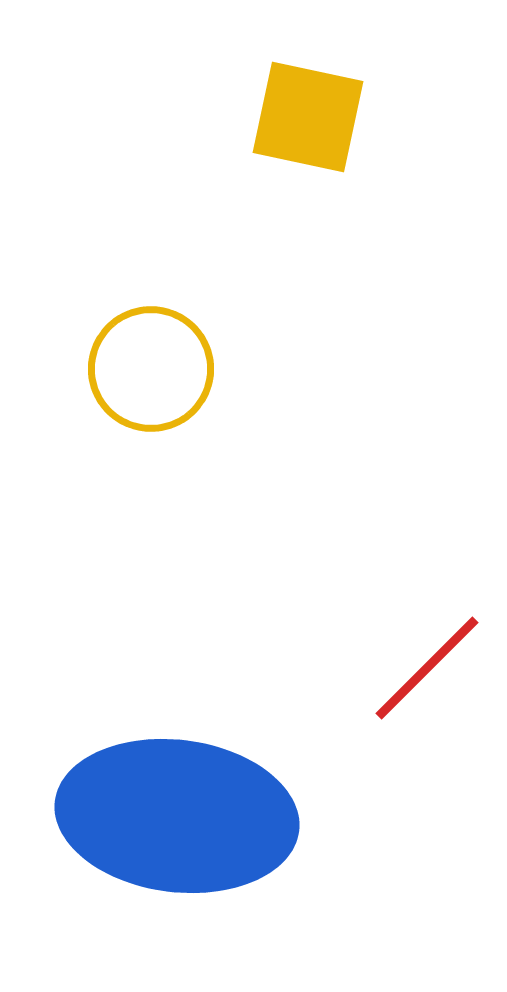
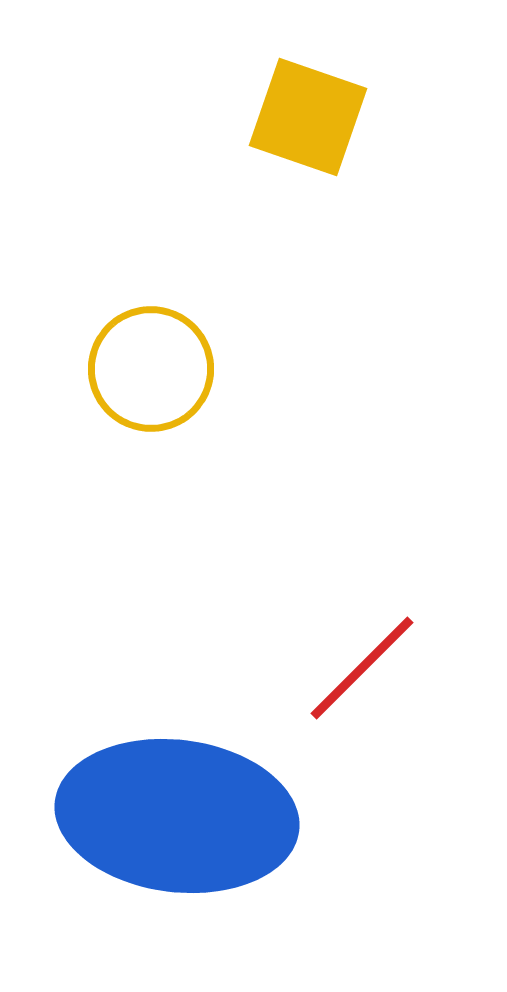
yellow square: rotated 7 degrees clockwise
red line: moved 65 px left
